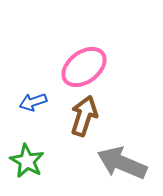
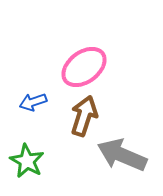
gray arrow: moved 8 px up
